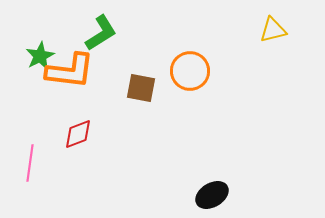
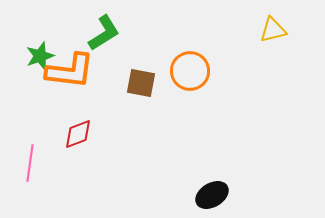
green L-shape: moved 3 px right
green star: rotated 8 degrees clockwise
brown square: moved 5 px up
